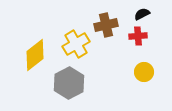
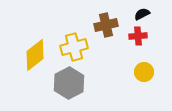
yellow cross: moved 2 px left, 3 px down; rotated 16 degrees clockwise
